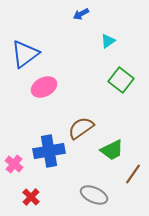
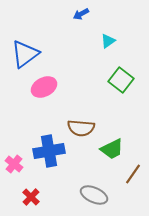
brown semicircle: rotated 140 degrees counterclockwise
green trapezoid: moved 1 px up
